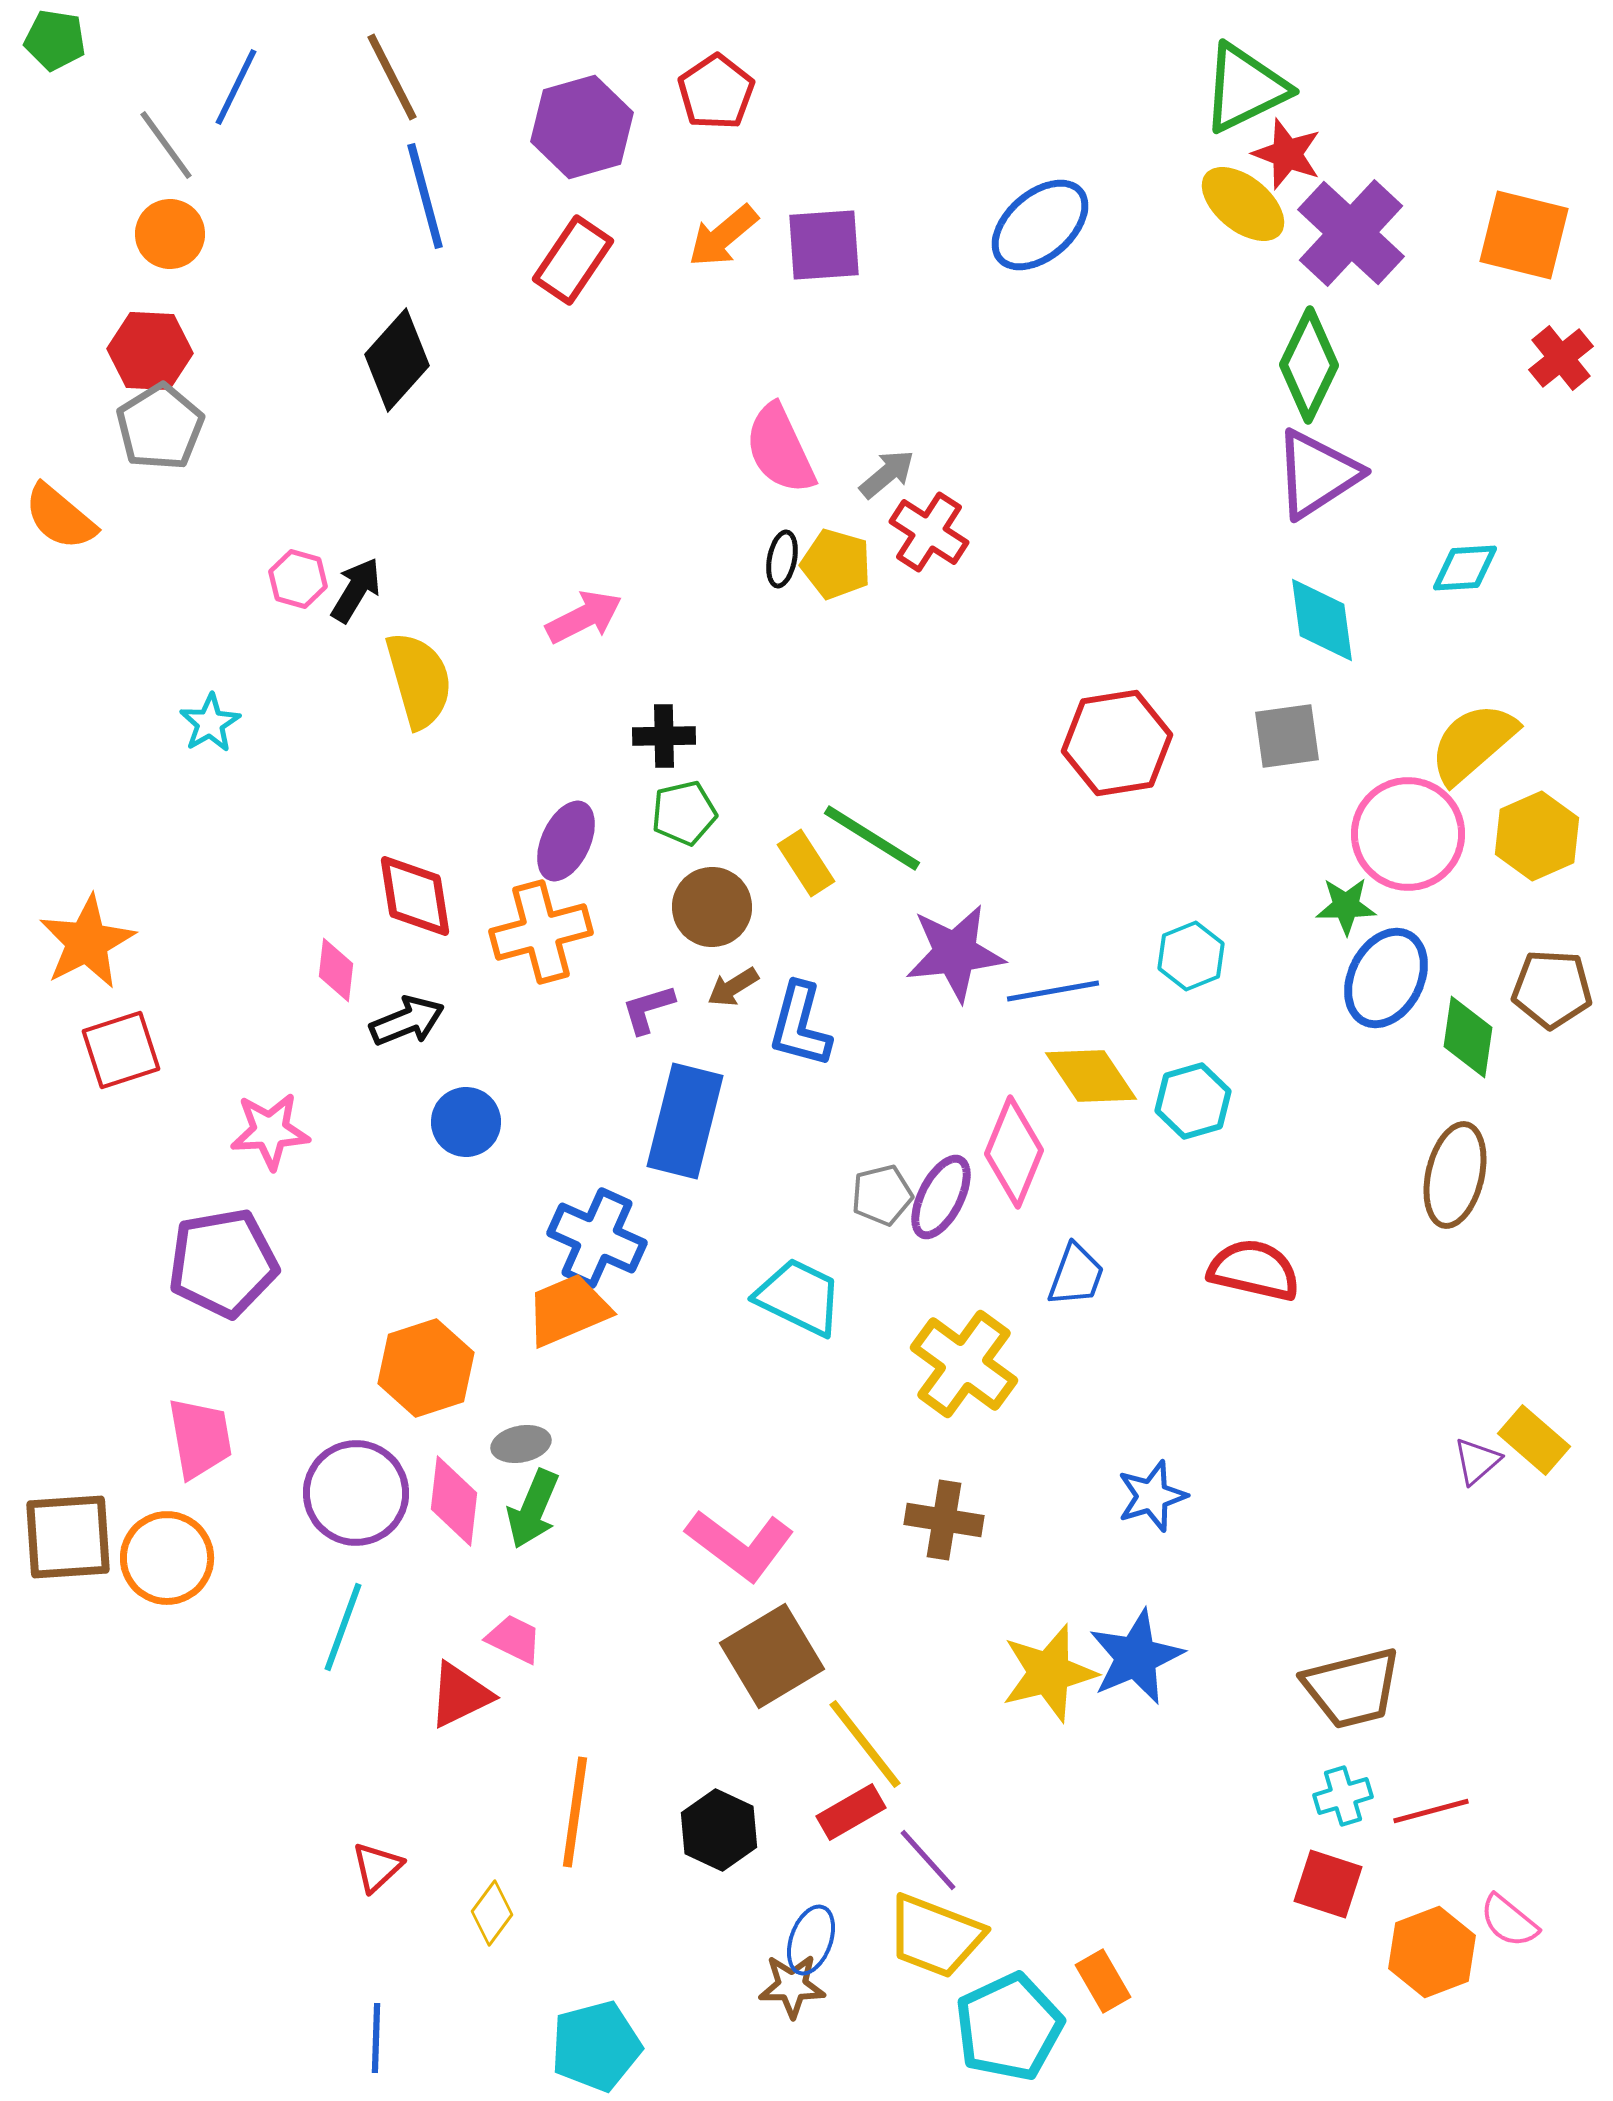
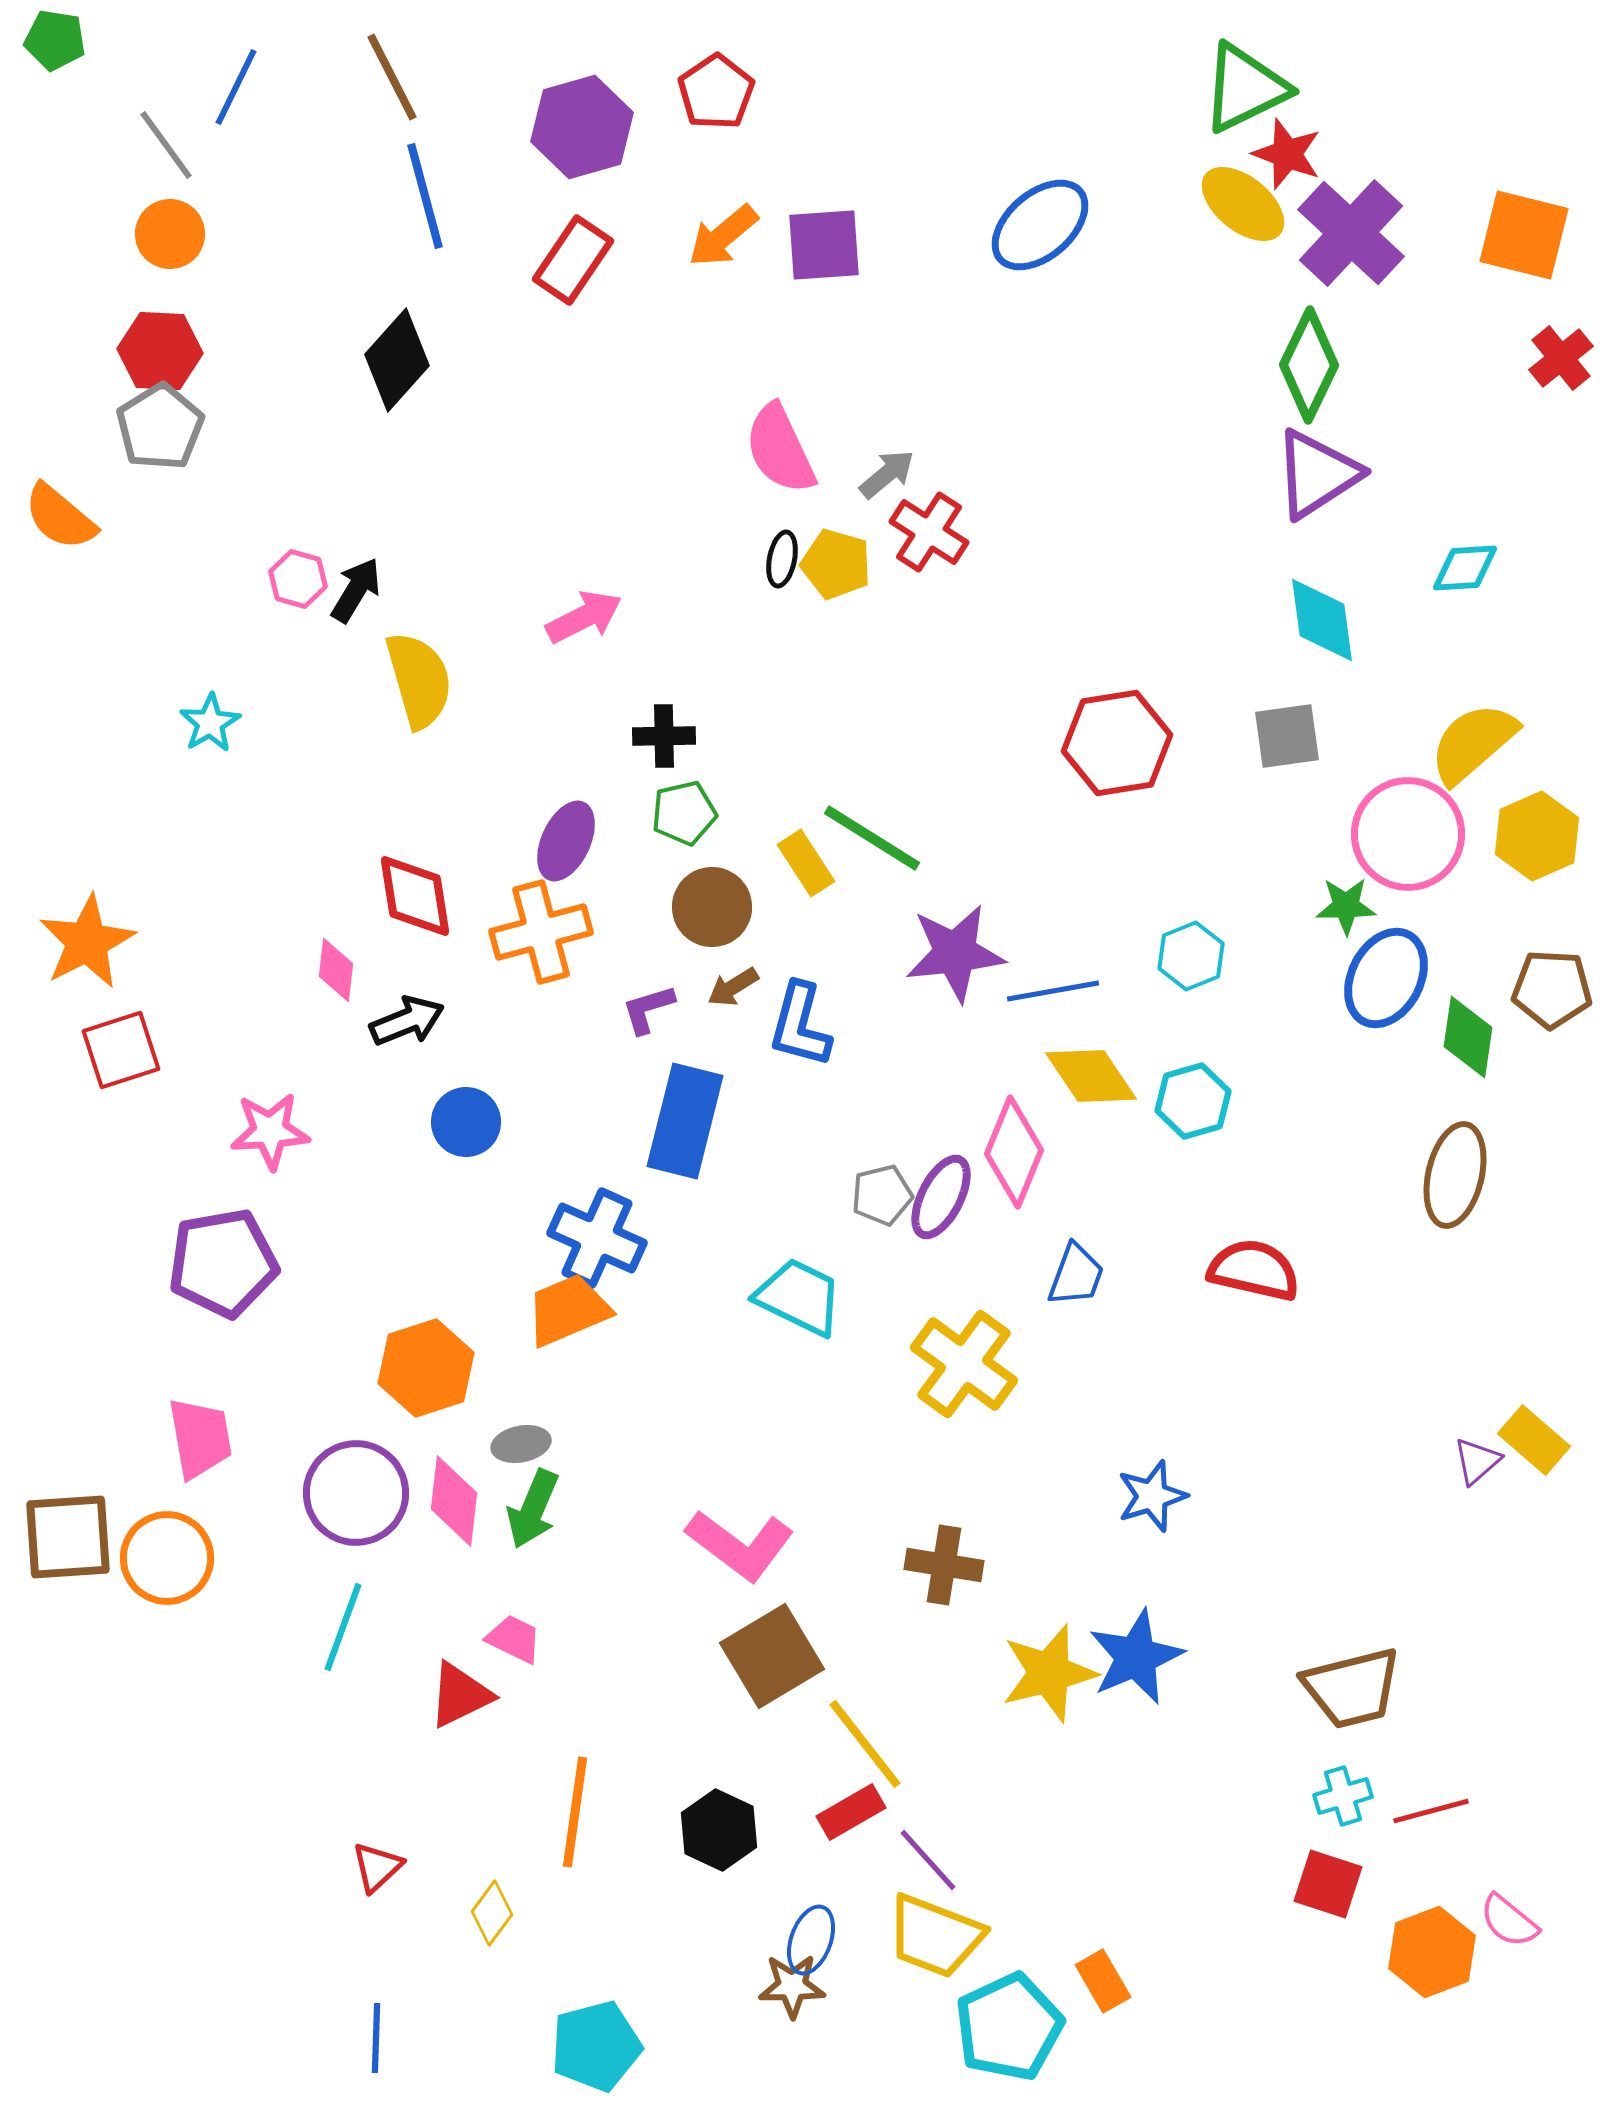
red hexagon at (150, 351): moved 10 px right
brown cross at (944, 1520): moved 45 px down
